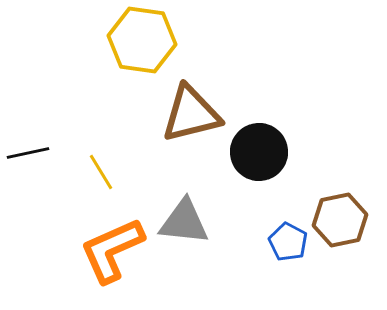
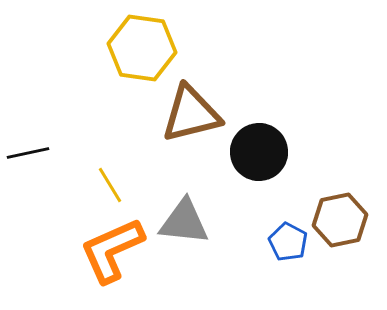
yellow hexagon: moved 8 px down
yellow line: moved 9 px right, 13 px down
